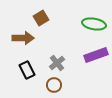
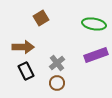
brown arrow: moved 9 px down
black rectangle: moved 1 px left, 1 px down
brown circle: moved 3 px right, 2 px up
